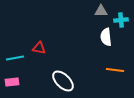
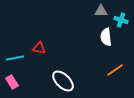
cyan cross: rotated 24 degrees clockwise
orange line: rotated 42 degrees counterclockwise
pink rectangle: rotated 64 degrees clockwise
